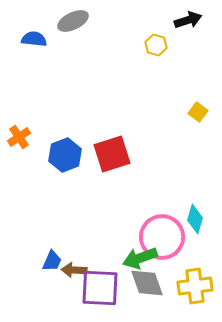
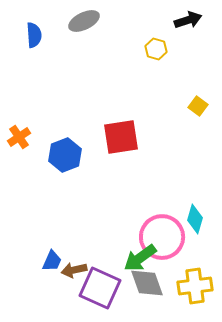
gray ellipse: moved 11 px right
blue semicircle: moved 4 px up; rotated 80 degrees clockwise
yellow hexagon: moved 4 px down
yellow square: moved 6 px up
red square: moved 9 px right, 17 px up; rotated 9 degrees clockwise
green arrow: rotated 16 degrees counterclockwise
brown arrow: rotated 15 degrees counterclockwise
purple square: rotated 21 degrees clockwise
